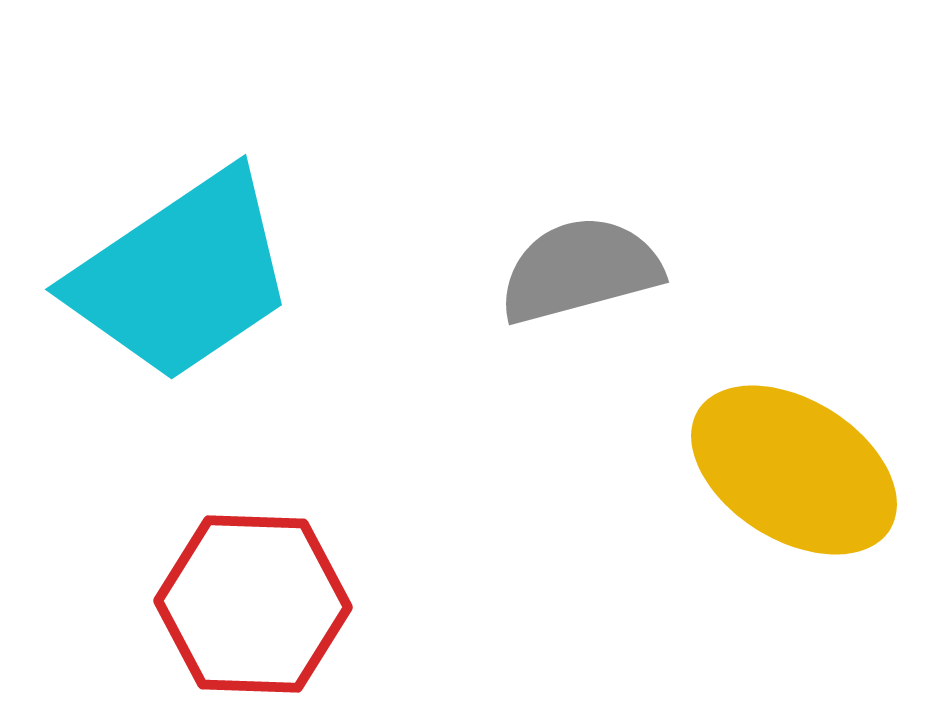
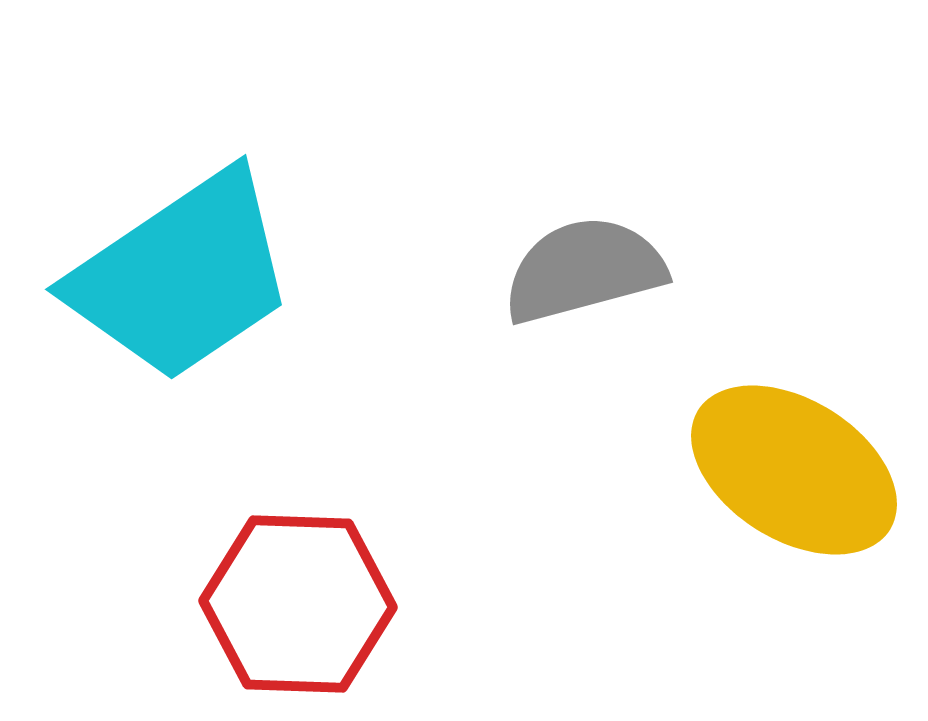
gray semicircle: moved 4 px right
red hexagon: moved 45 px right
